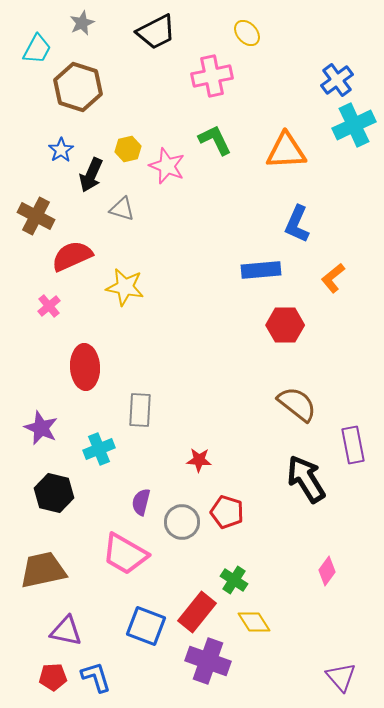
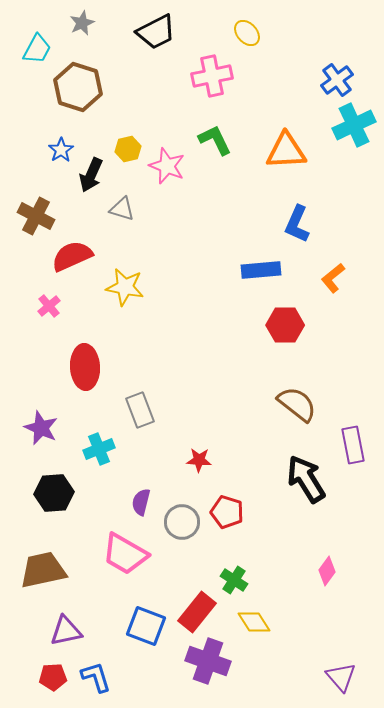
gray rectangle at (140, 410): rotated 24 degrees counterclockwise
black hexagon at (54, 493): rotated 18 degrees counterclockwise
purple triangle at (66, 631): rotated 24 degrees counterclockwise
